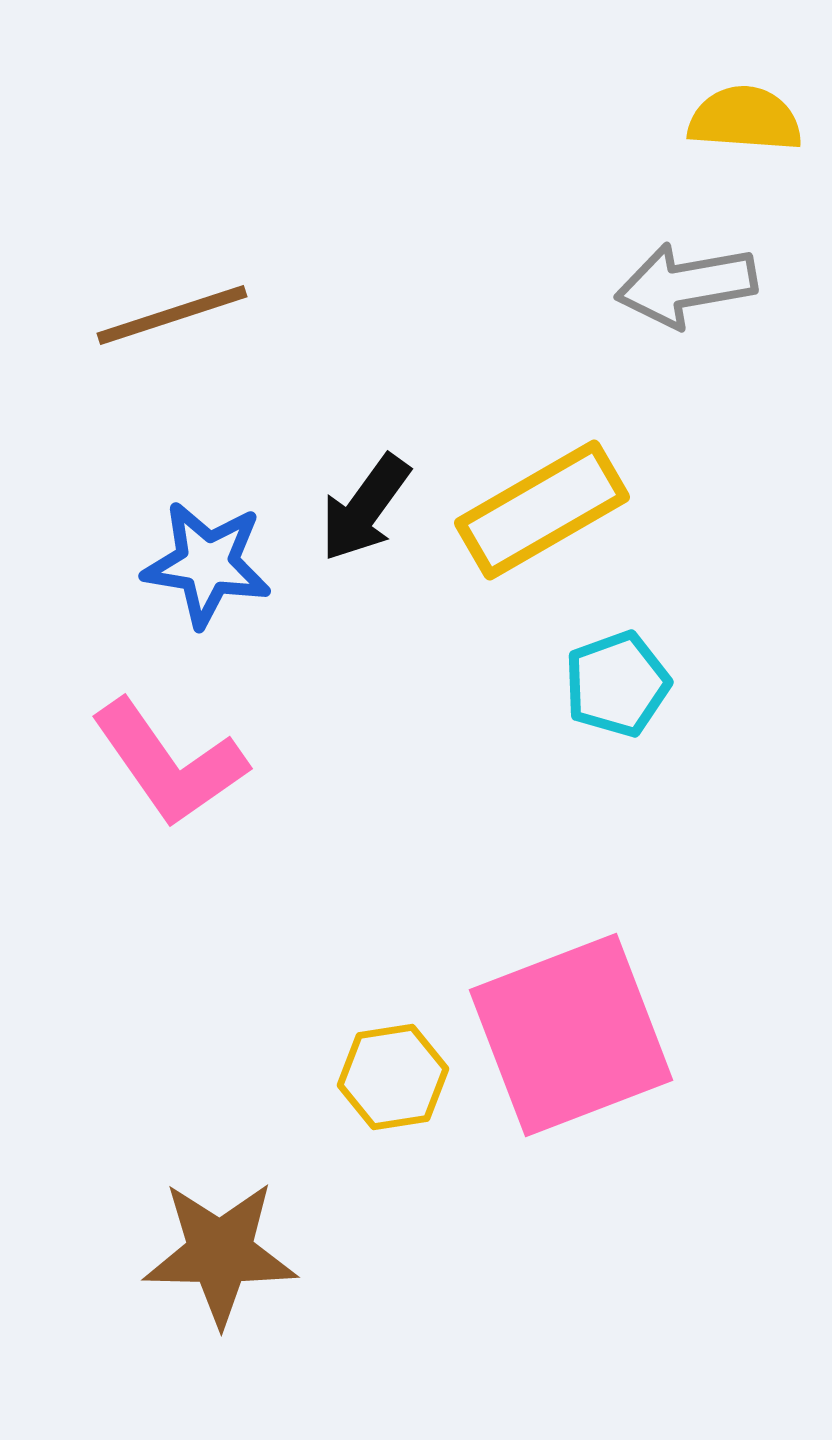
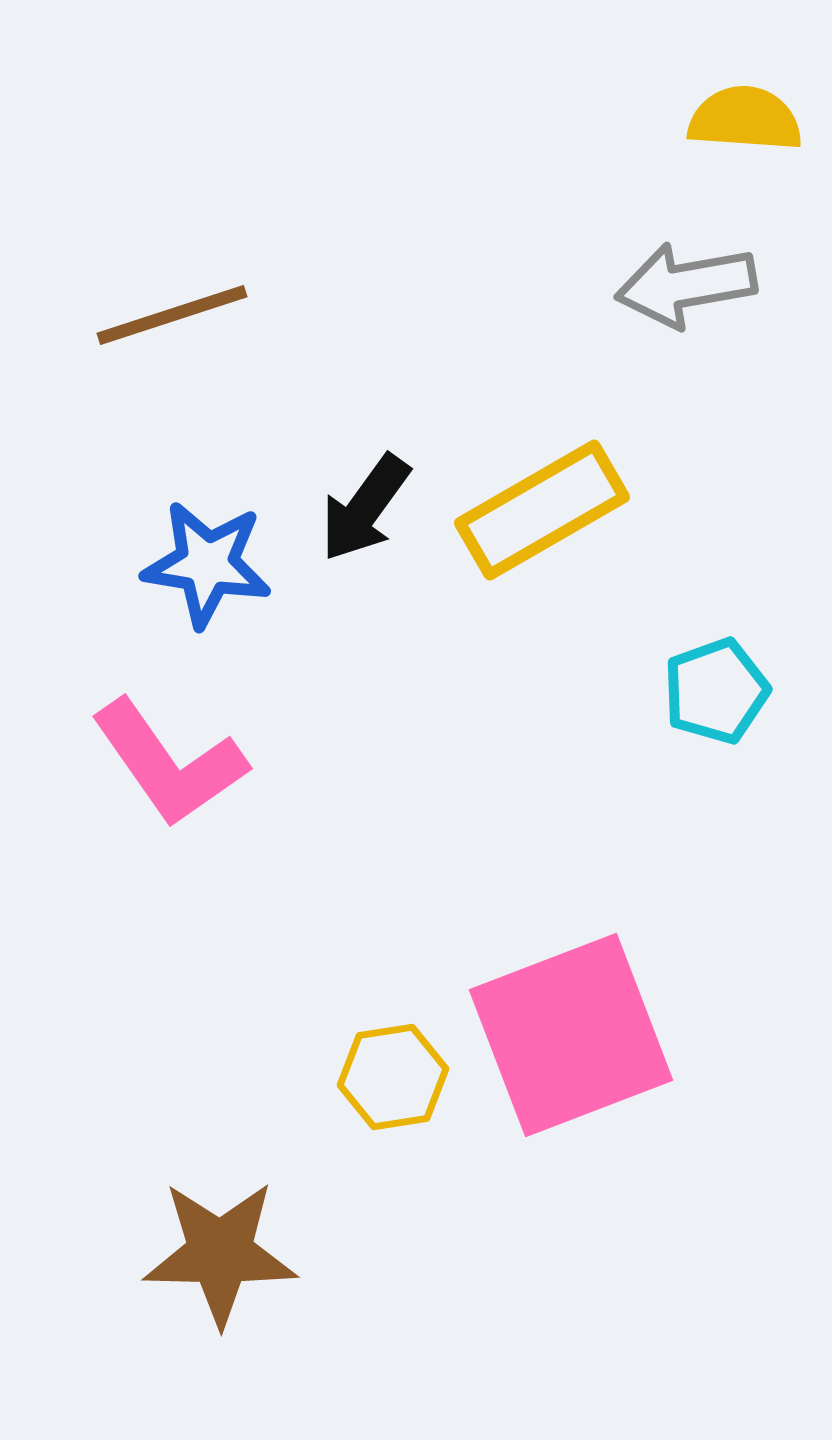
cyan pentagon: moved 99 px right, 7 px down
